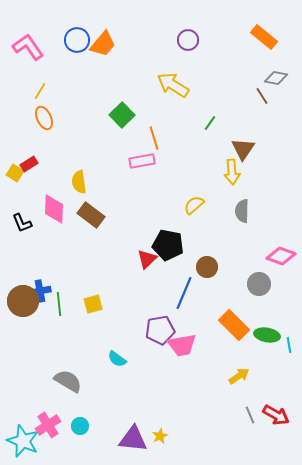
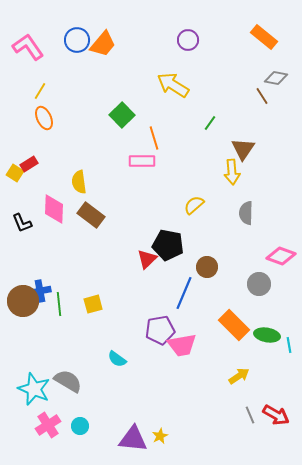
pink rectangle at (142, 161): rotated 10 degrees clockwise
gray semicircle at (242, 211): moved 4 px right, 2 px down
cyan star at (23, 441): moved 11 px right, 52 px up
